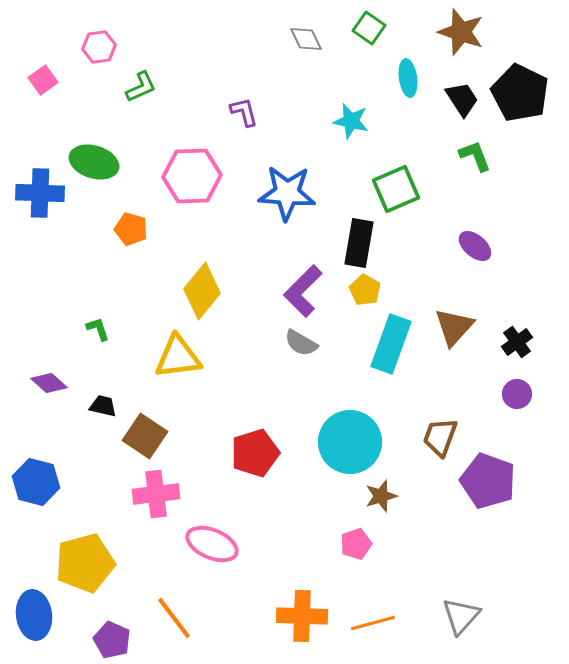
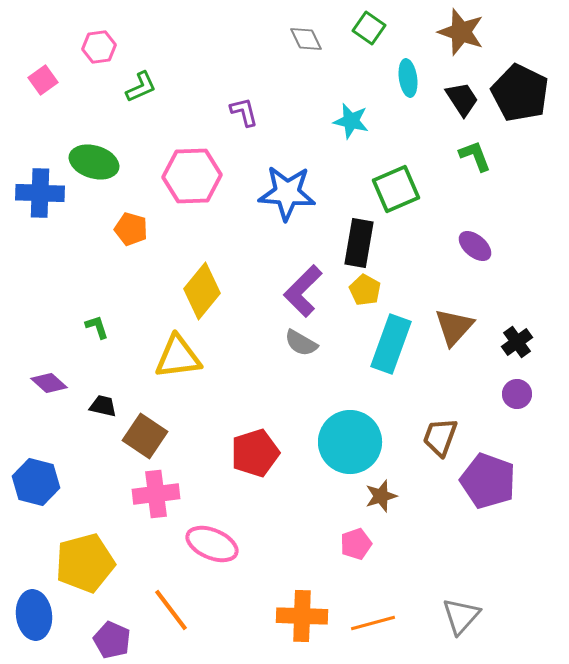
green L-shape at (98, 329): moved 1 px left, 2 px up
orange line at (174, 618): moved 3 px left, 8 px up
